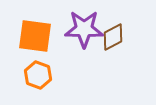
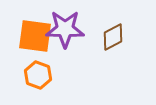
purple star: moved 19 px left
